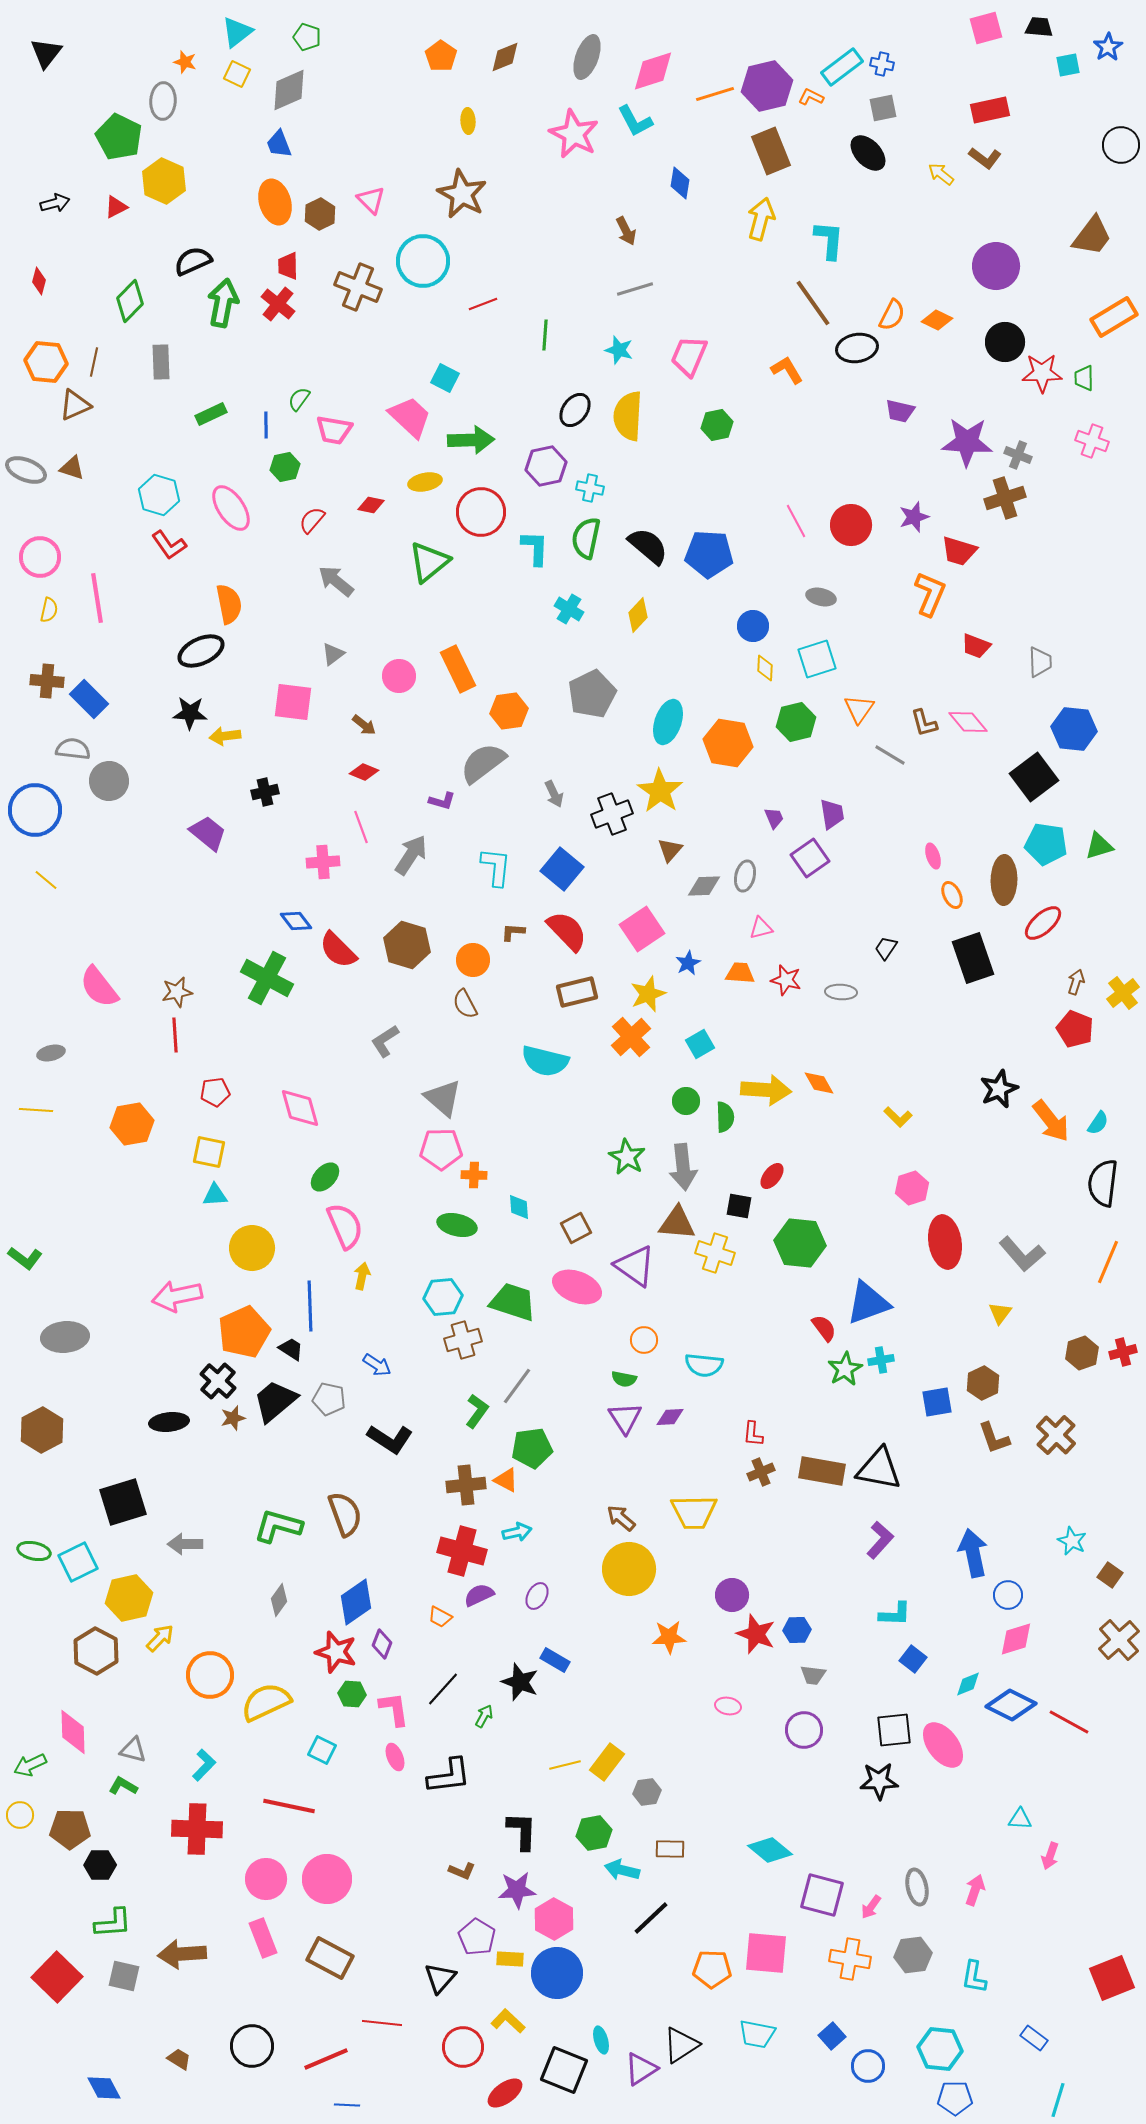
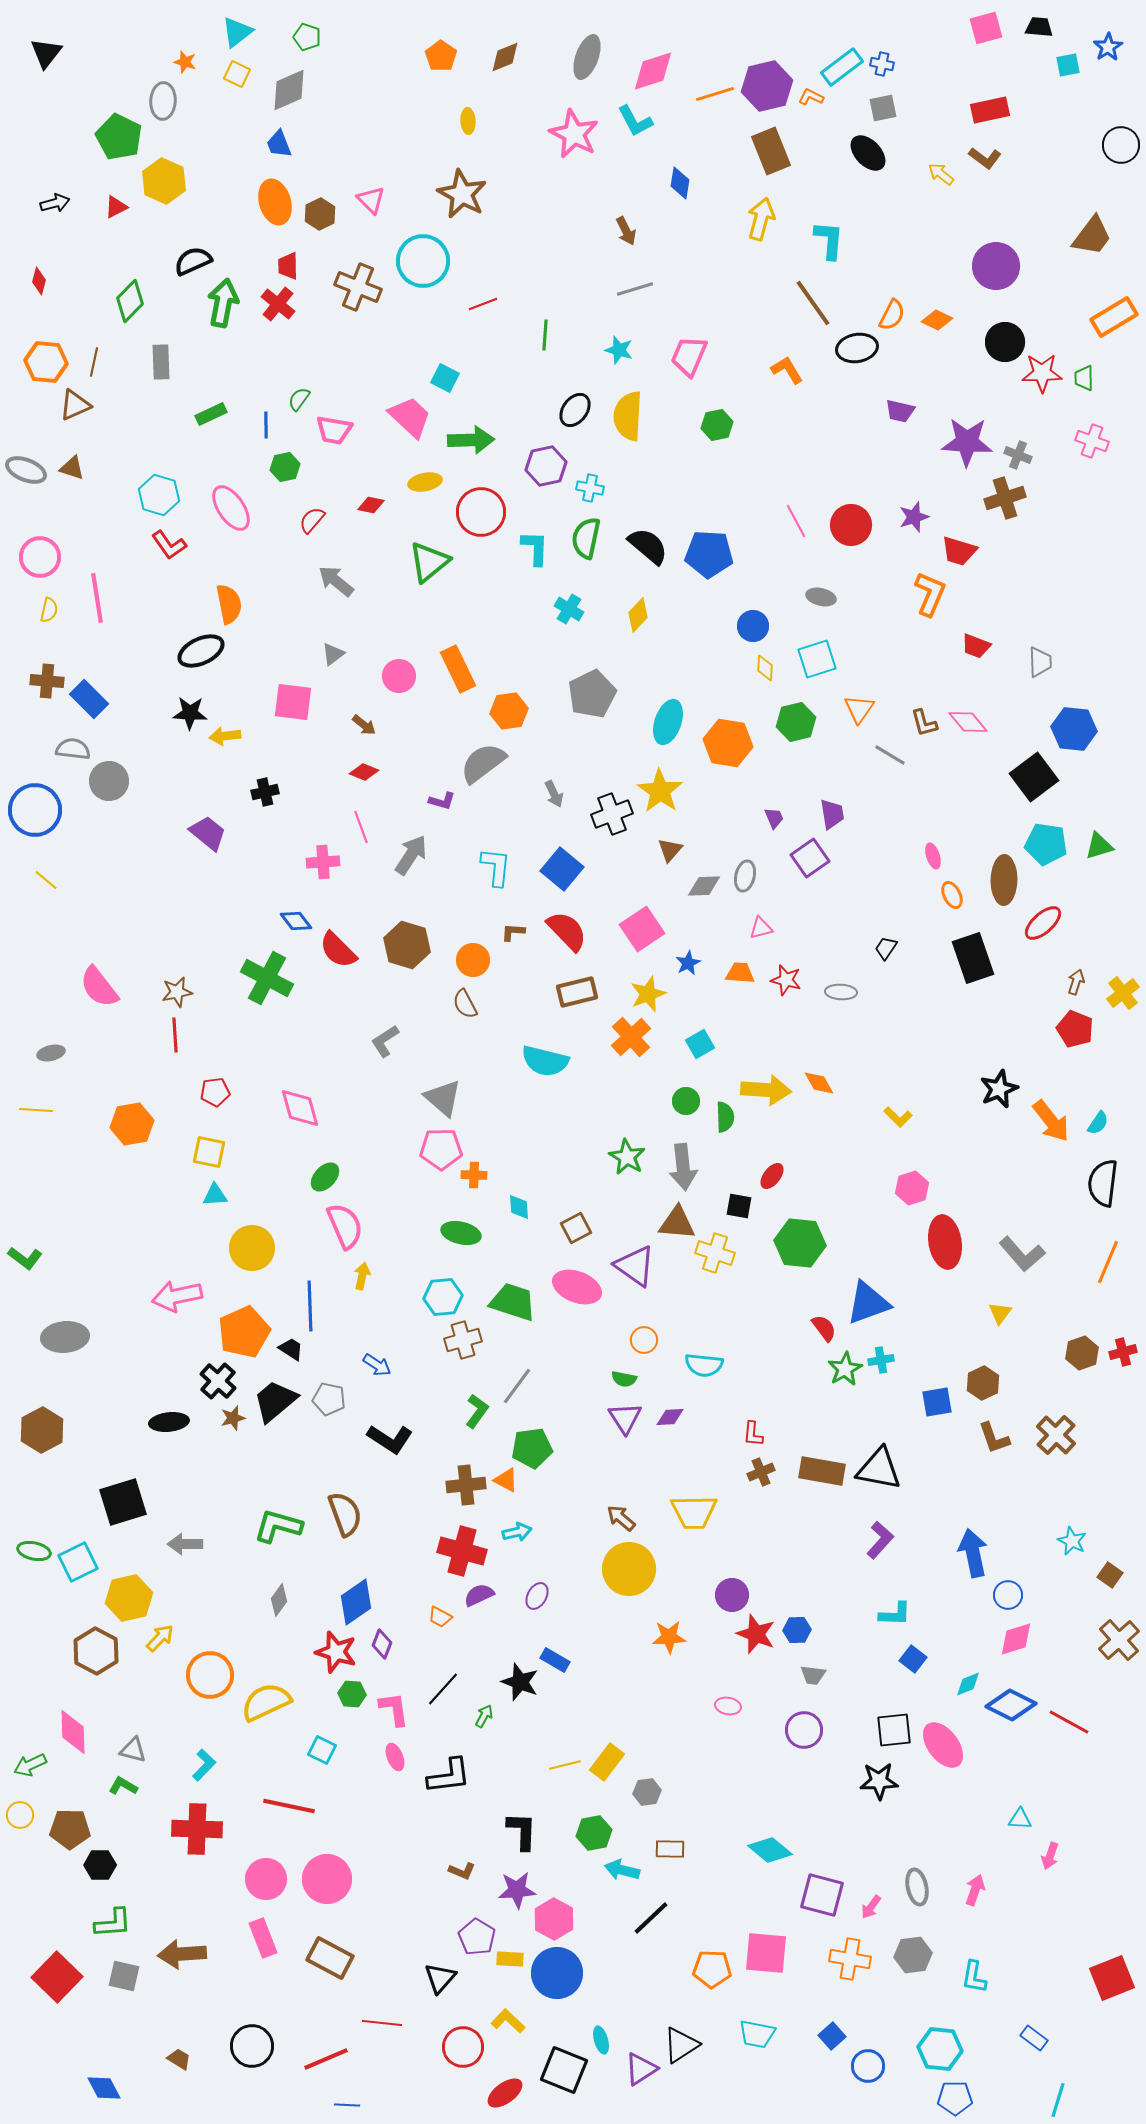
green ellipse at (457, 1225): moved 4 px right, 8 px down
